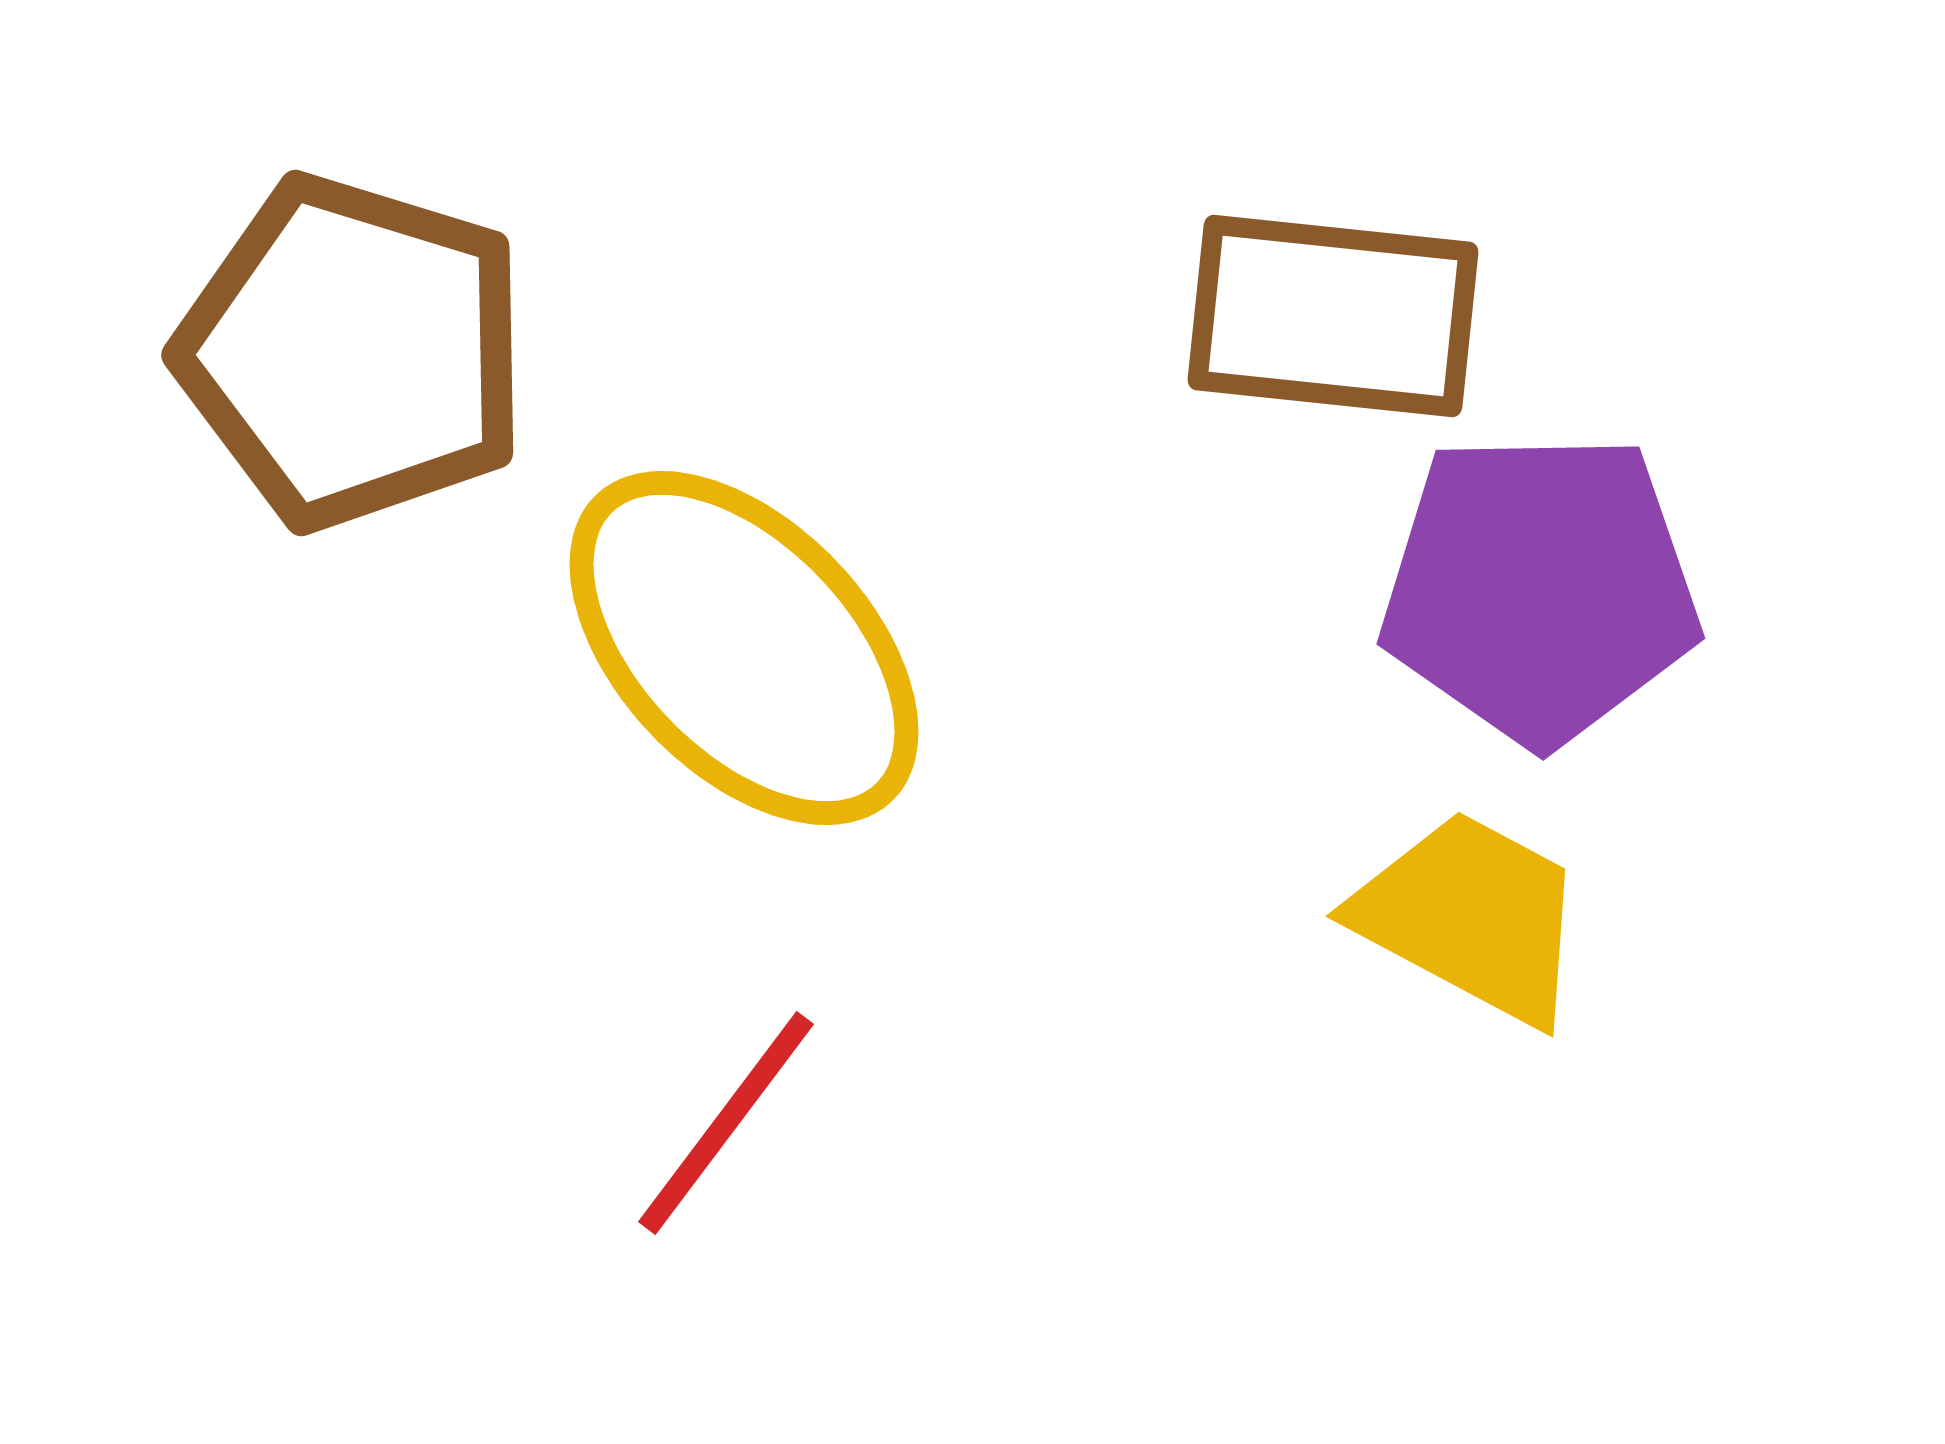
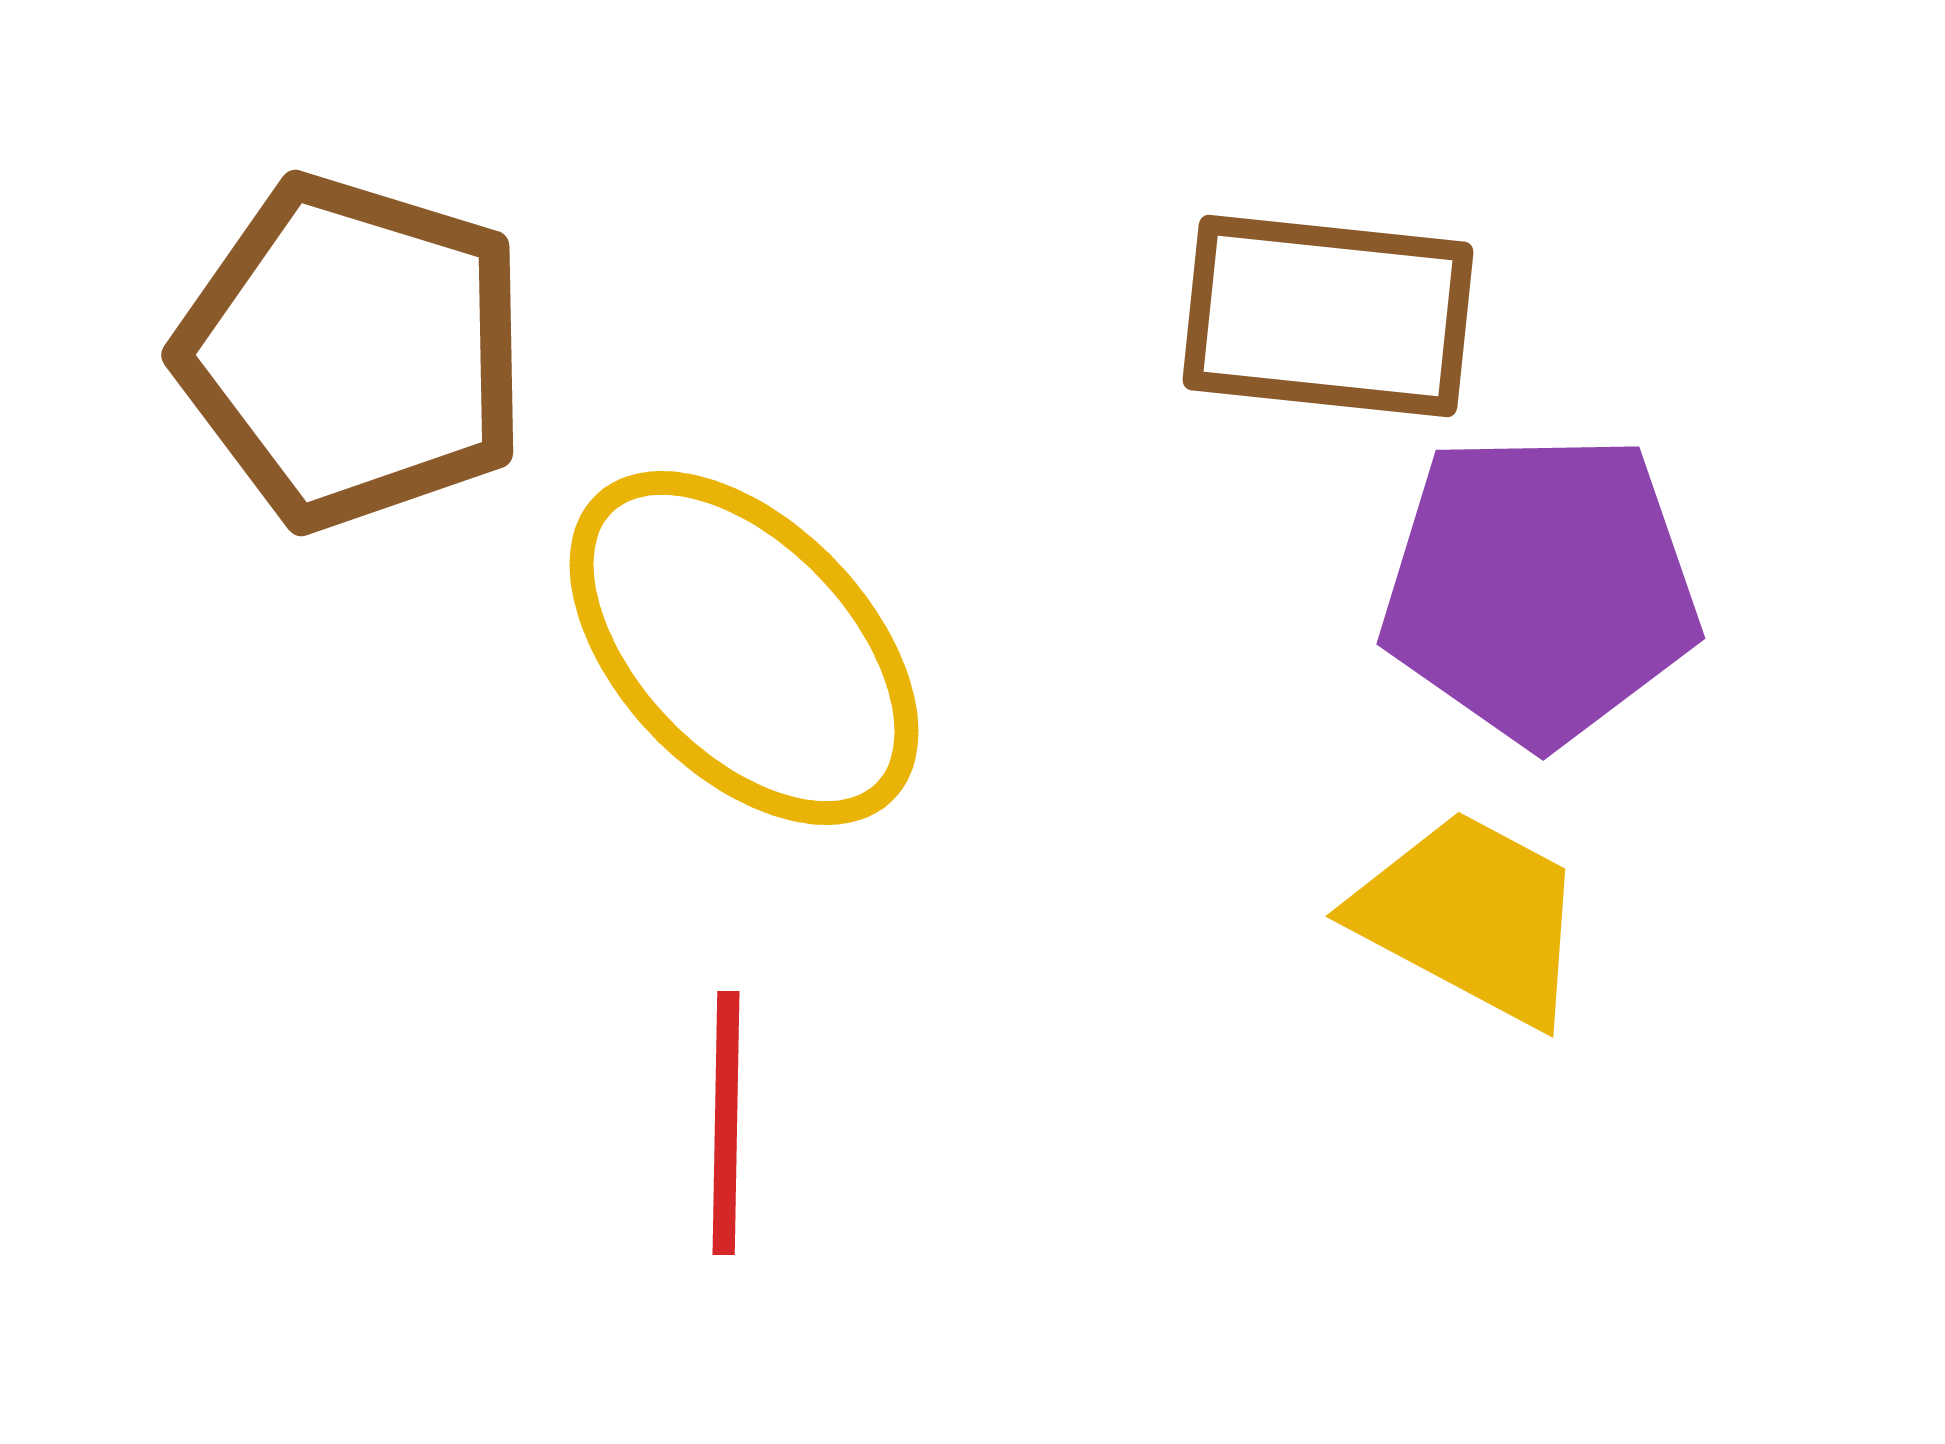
brown rectangle: moved 5 px left
red line: rotated 36 degrees counterclockwise
